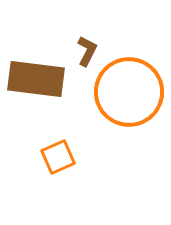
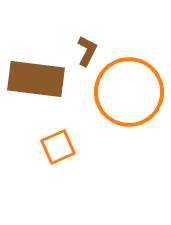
orange square: moved 10 px up
